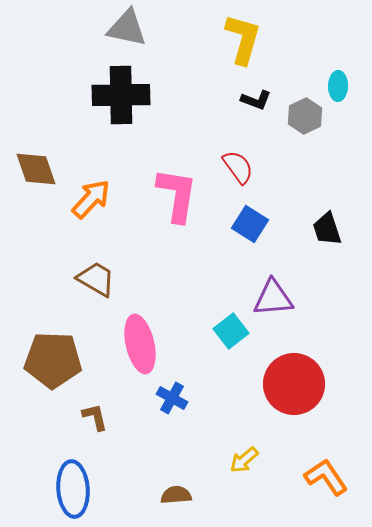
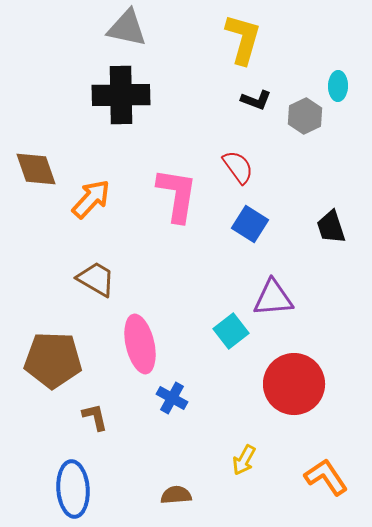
black trapezoid: moved 4 px right, 2 px up
yellow arrow: rotated 20 degrees counterclockwise
